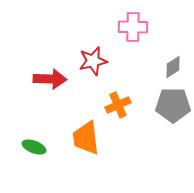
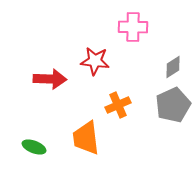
red star: moved 2 px right; rotated 20 degrees clockwise
gray pentagon: rotated 24 degrees counterclockwise
